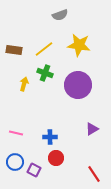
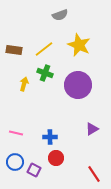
yellow star: rotated 15 degrees clockwise
